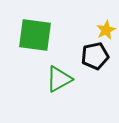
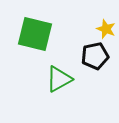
yellow star: moved 1 px up; rotated 24 degrees counterclockwise
green square: moved 1 px up; rotated 6 degrees clockwise
